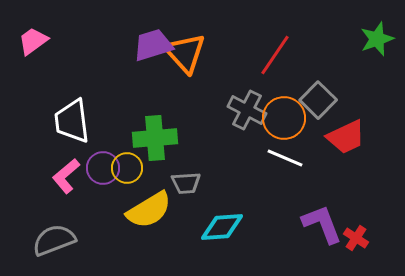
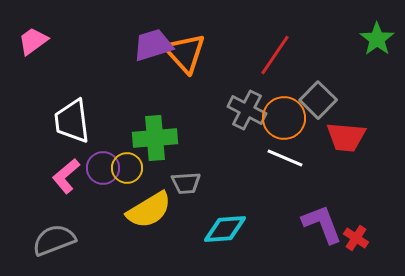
green star: rotated 16 degrees counterclockwise
red trapezoid: rotated 30 degrees clockwise
cyan diamond: moved 3 px right, 2 px down
